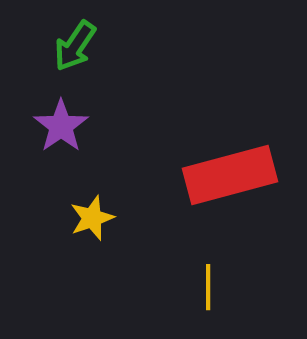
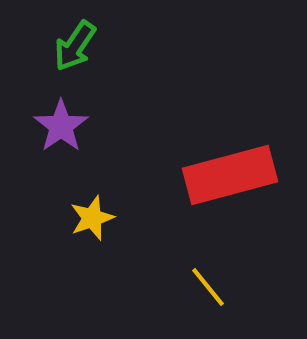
yellow line: rotated 39 degrees counterclockwise
